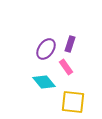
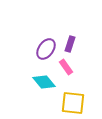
yellow square: moved 1 px down
